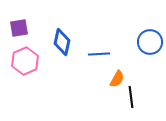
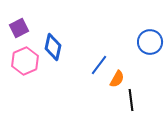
purple square: rotated 18 degrees counterclockwise
blue diamond: moved 9 px left, 5 px down
blue line: moved 11 px down; rotated 50 degrees counterclockwise
black line: moved 3 px down
